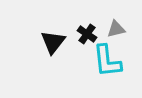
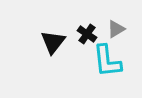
gray triangle: rotated 18 degrees counterclockwise
